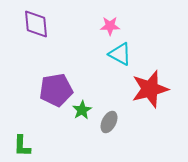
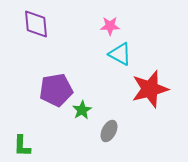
gray ellipse: moved 9 px down
